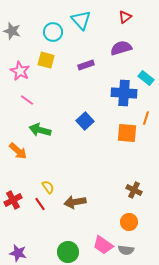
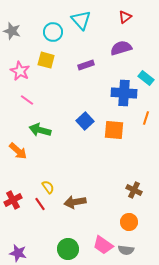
orange square: moved 13 px left, 3 px up
green circle: moved 3 px up
